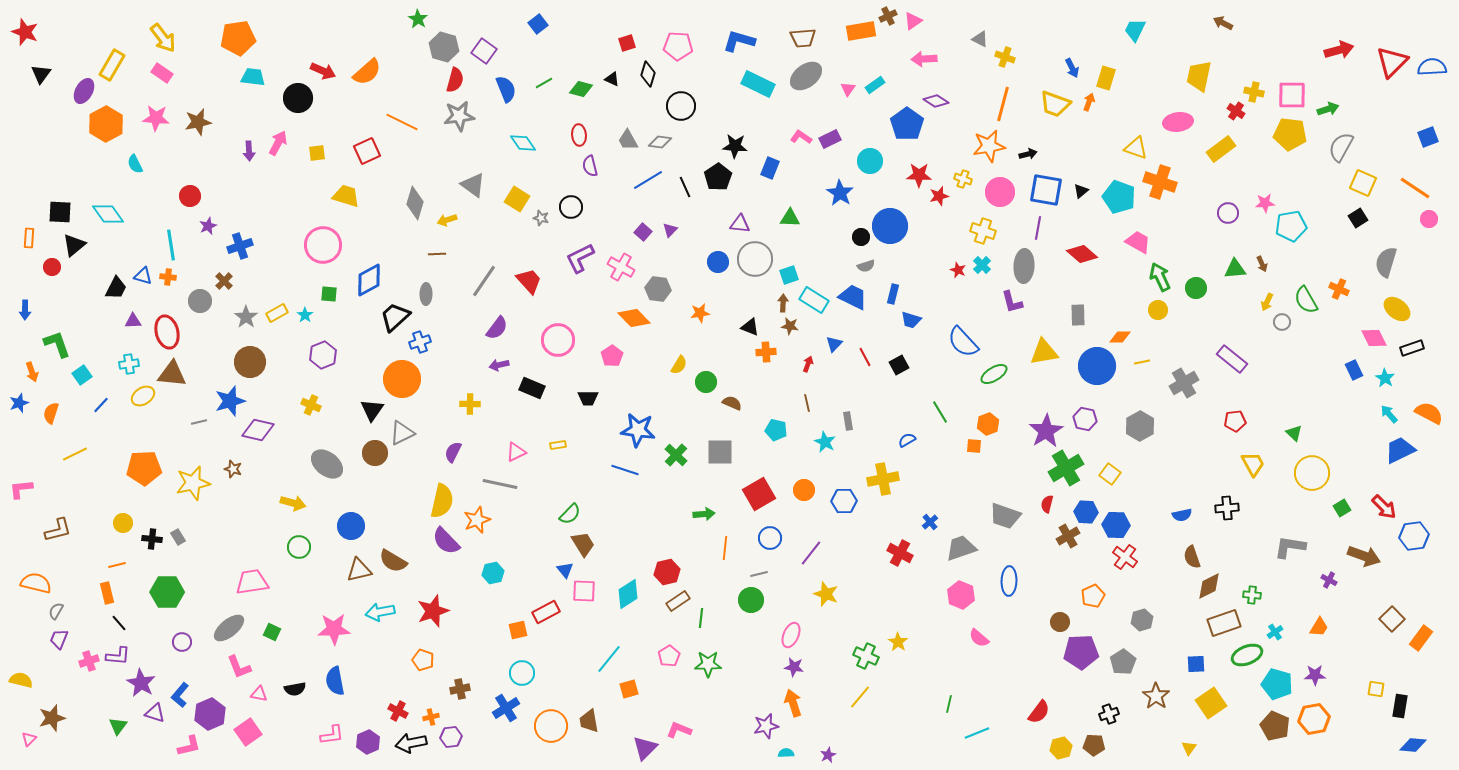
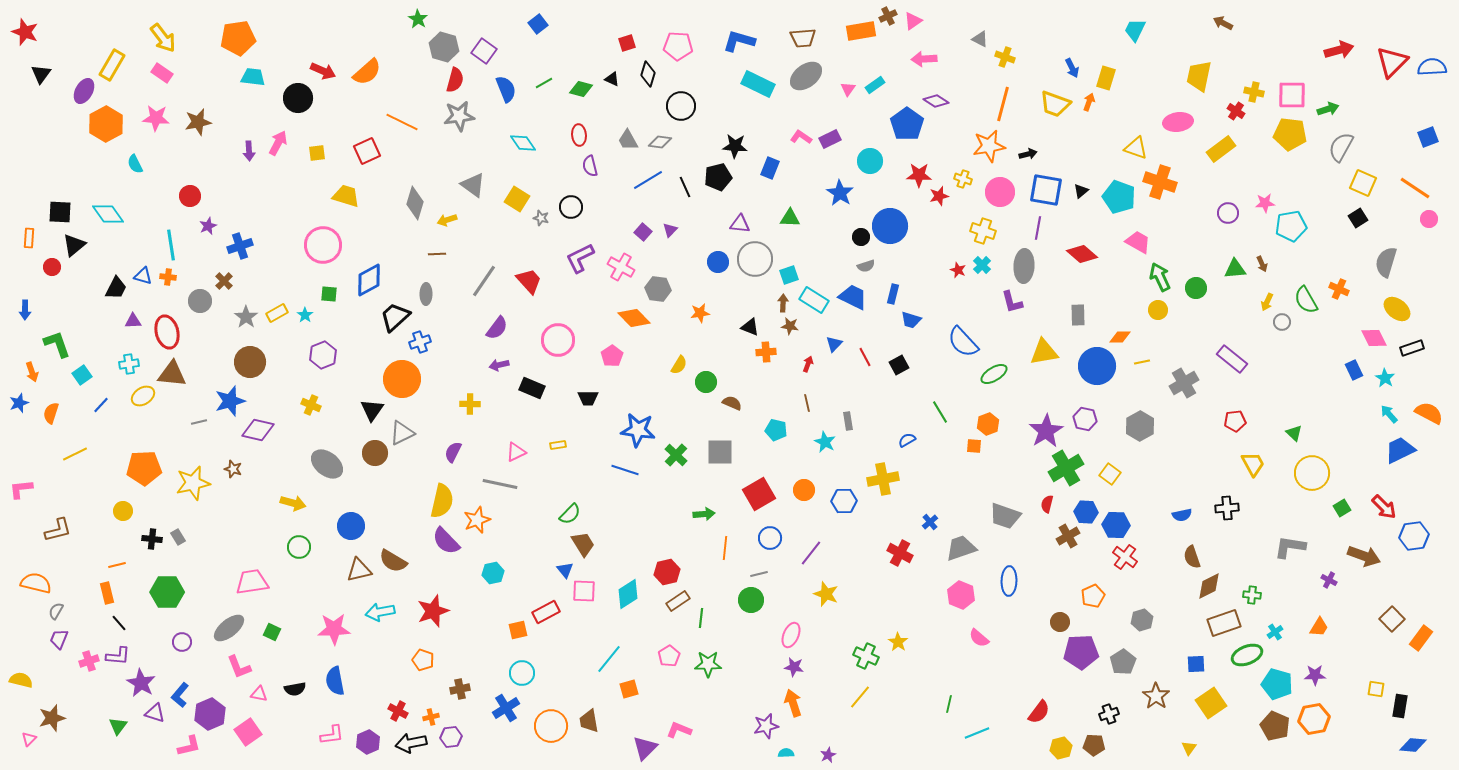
black pentagon at (718, 177): rotated 20 degrees clockwise
yellow circle at (123, 523): moved 12 px up
